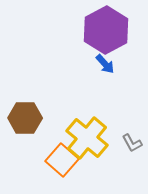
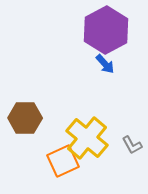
gray L-shape: moved 2 px down
orange square: moved 1 px right, 1 px down; rotated 24 degrees clockwise
